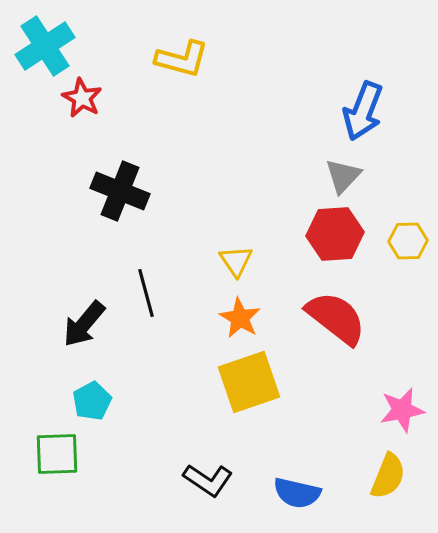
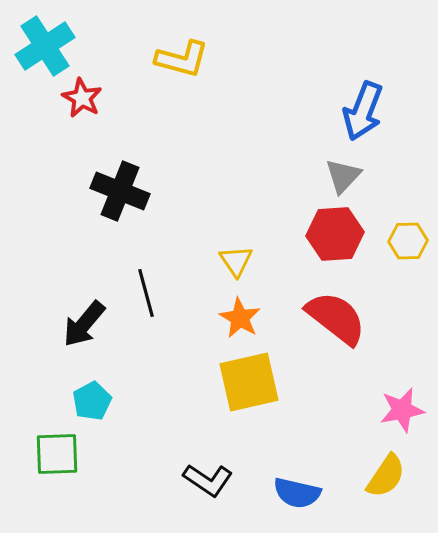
yellow square: rotated 6 degrees clockwise
yellow semicircle: moved 2 px left; rotated 12 degrees clockwise
